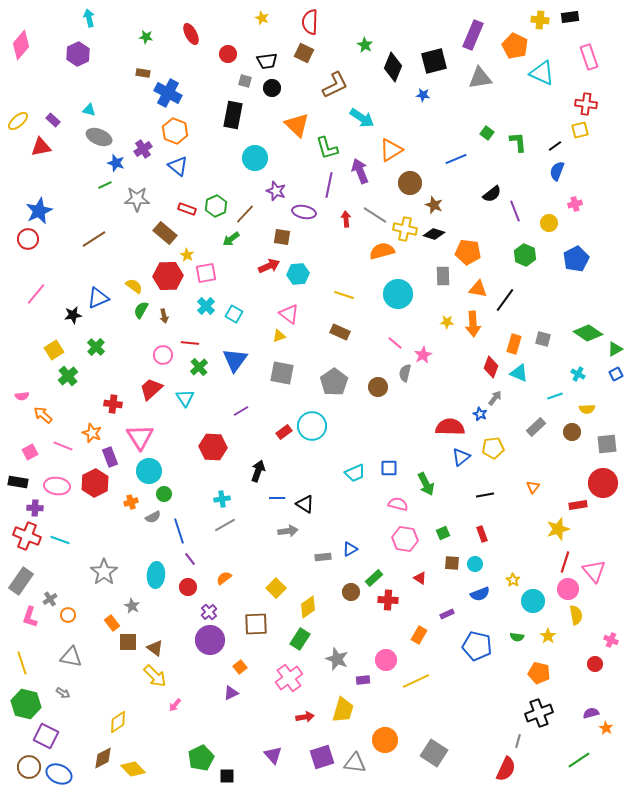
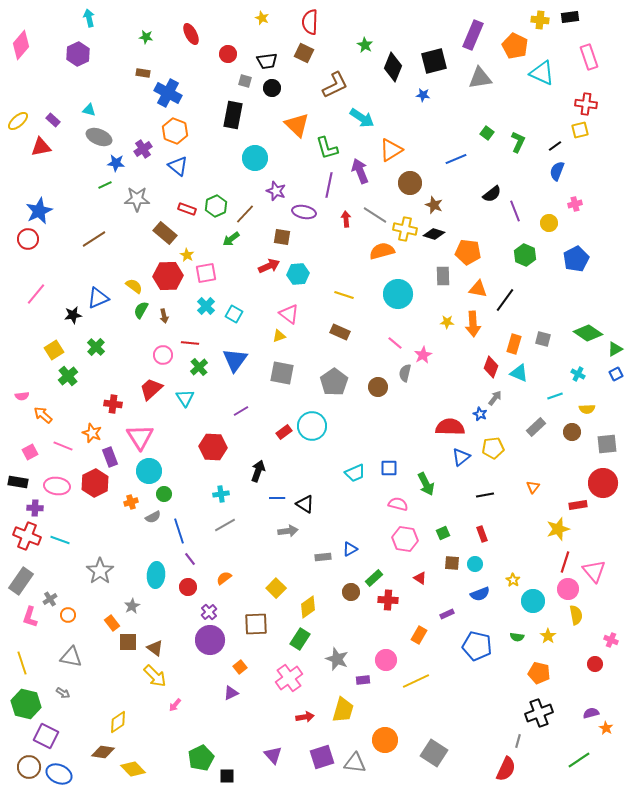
green L-shape at (518, 142): rotated 30 degrees clockwise
blue star at (116, 163): rotated 12 degrees counterclockwise
cyan cross at (222, 499): moved 1 px left, 5 px up
gray star at (104, 572): moved 4 px left, 1 px up
gray star at (132, 606): rotated 14 degrees clockwise
brown diamond at (103, 758): moved 6 px up; rotated 35 degrees clockwise
